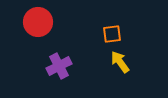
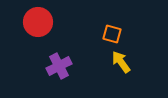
orange square: rotated 24 degrees clockwise
yellow arrow: moved 1 px right
